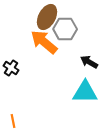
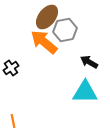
brown ellipse: rotated 10 degrees clockwise
gray hexagon: moved 1 px down; rotated 10 degrees counterclockwise
black cross: rotated 21 degrees clockwise
